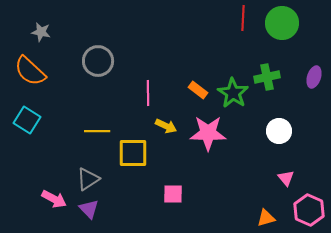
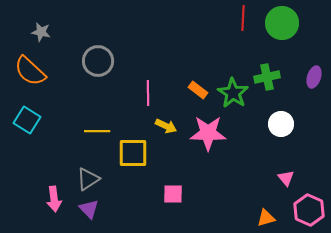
white circle: moved 2 px right, 7 px up
pink arrow: rotated 55 degrees clockwise
